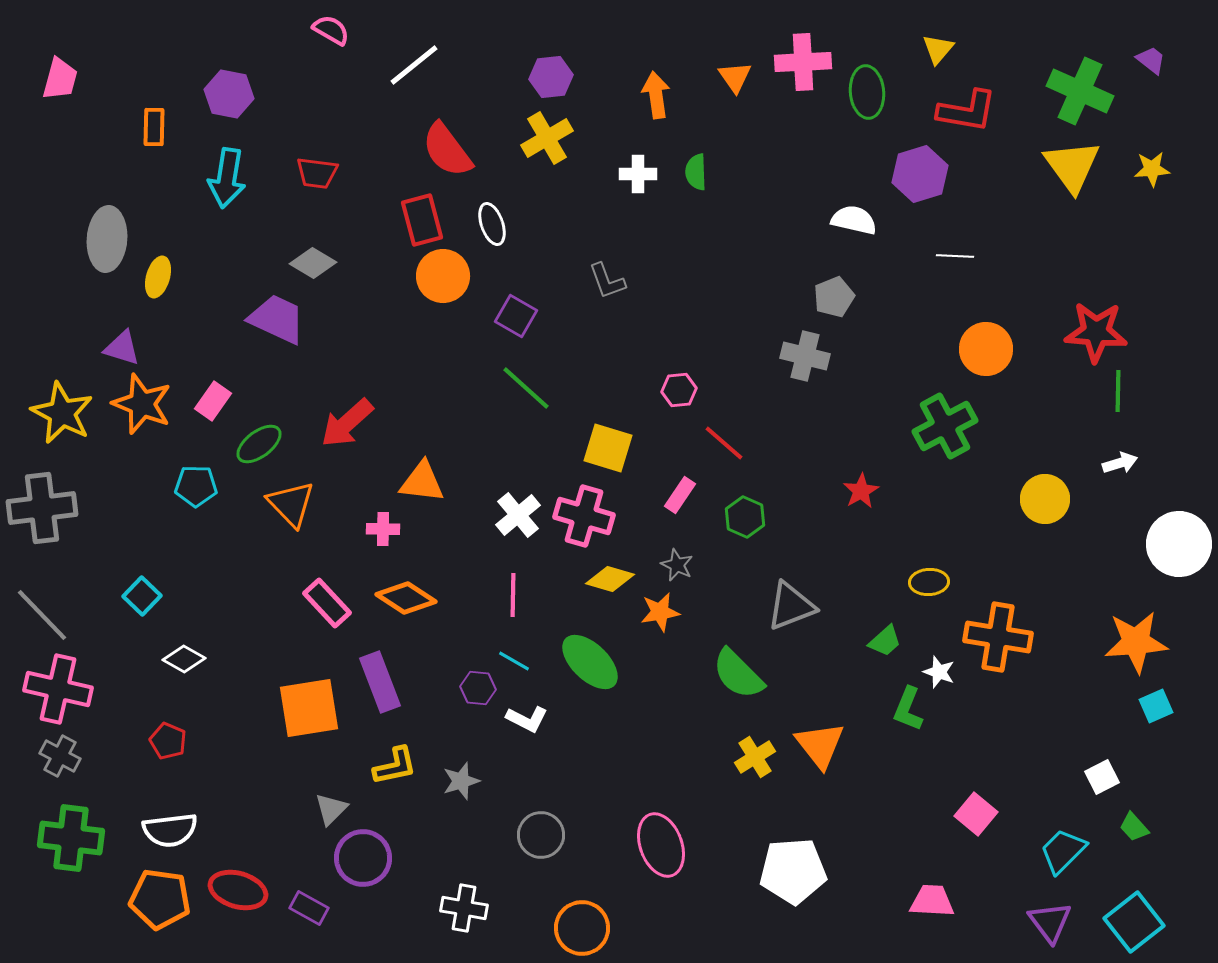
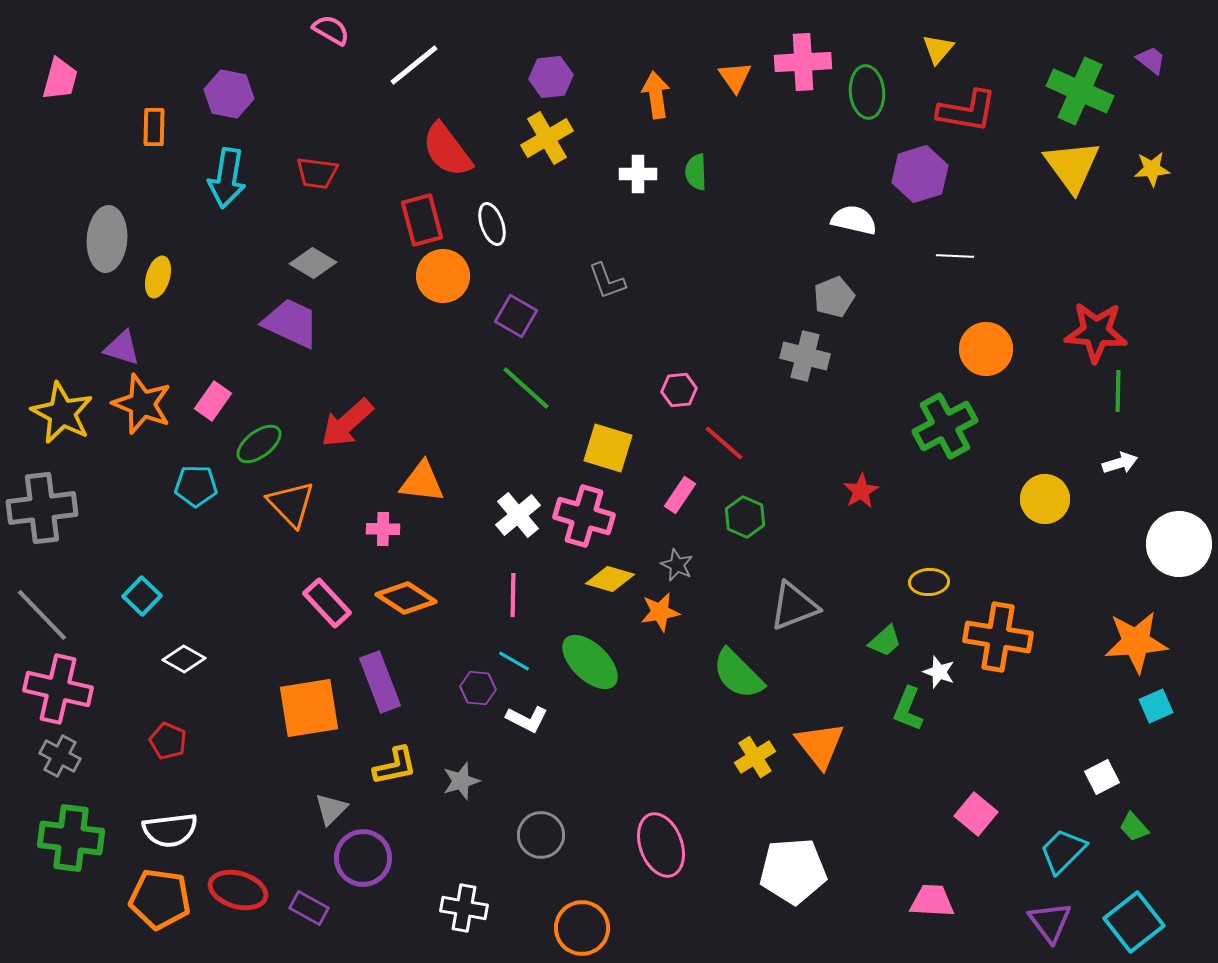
purple trapezoid at (277, 319): moved 14 px right, 4 px down
gray triangle at (791, 606): moved 3 px right
